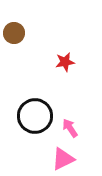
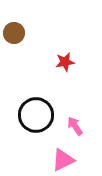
black circle: moved 1 px right, 1 px up
pink arrow: moved 5 px right, 2 px up
pink triangle: moved 1 px down
